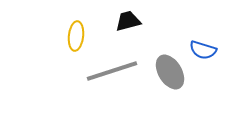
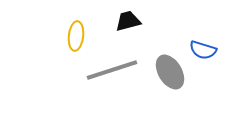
gray line: moved 1 px up
